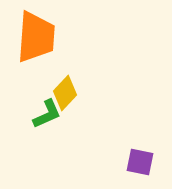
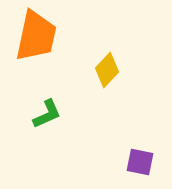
orange trapezoid: moved 1 px up; rotated 8 degrees clockwise
yellow diamond: moved 42 px right, 23 px up
